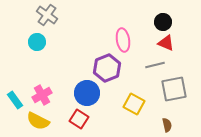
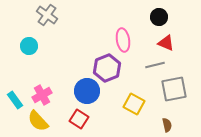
black circle: moved 4 px left, 5 px up
cyan circle: moved 8 px left, 4 px down
blue circle: moved 2 px up
yellow semicircle: rotated 20 degrees clockwise
